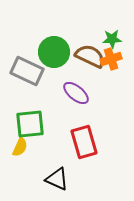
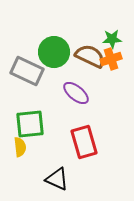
yellow semicircle: rotated 30 degrees counterclockwise
